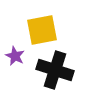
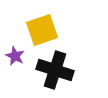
yellow square: rotated 8 degrees counterclockwise
